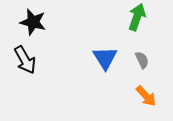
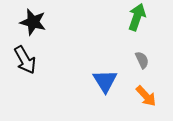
blue triangle: moved 23 px down
